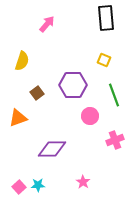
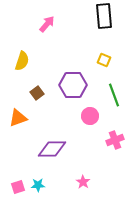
black rectangle: moved 2 px left, 2 px up
pink square: moved 1 px left; rotated 24 degrees clockwise
